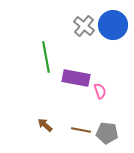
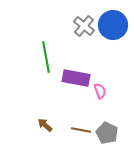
gray pentagon: rotated 20 degrees clockwise
